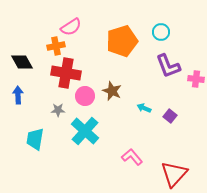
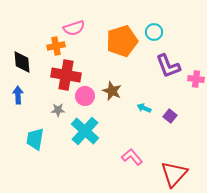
pink semicircle: moved 3 px right, 1 px down; rotated 15 degrees clockwise
cyan circle: moved 7 px left
black diamond: rotated 25 degrees clockwise
red cross: moved 2 px down
